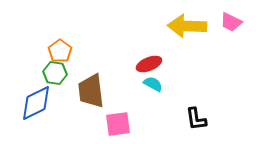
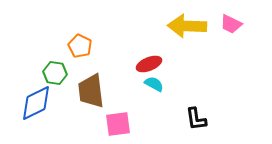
pink trapezoid: moved 2 px down
orange pentagon: moved 20 px right, 5 px up; rotated 10 degrees counterclockwise
cyan semicircle: moved 1 px right
